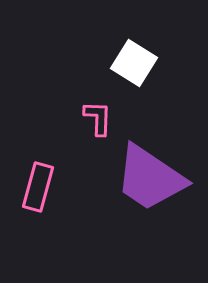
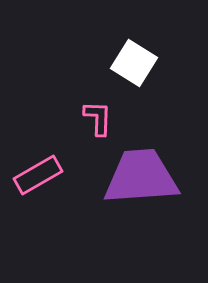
purple trapezoid: moved 9 px left, 1 px up; rotated 142 degrees clockwise
pink rectangle: moved 12 px up; rotated 45 degrees clockwise
